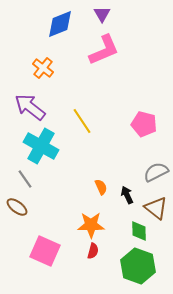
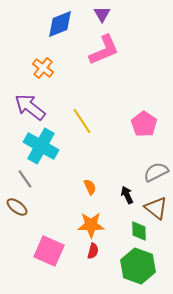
pink pentagon: rotated 20 degrees clockwise
orange semicircle: moved 11 px left
pink square: moved 4 px right
